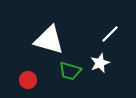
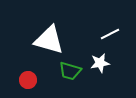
white line: rotated 18 degrees clockwise
white star: rotated 12 degrees clockwise
